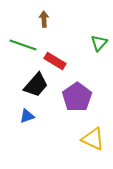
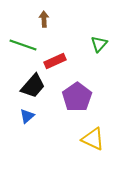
green triangle: moved 1 px down
red rectangle: rotated 55 degrees counterclockwise
black trapezoid: moved 3 px left, 1 px down
blue triangle: rotated 21 degrees counterclockwise
